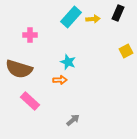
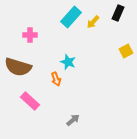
yellow arrow: moved 3 px down; rotated 136 degrees clockwise
brown semicircle: moved 1 px left, 2 px up
orange arrow: moved 4 px left, 1 px up; rotated 72 degrees clockwise
